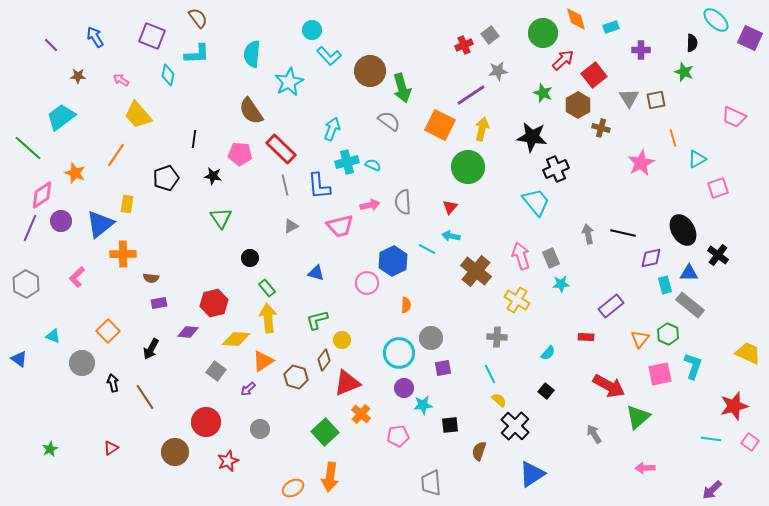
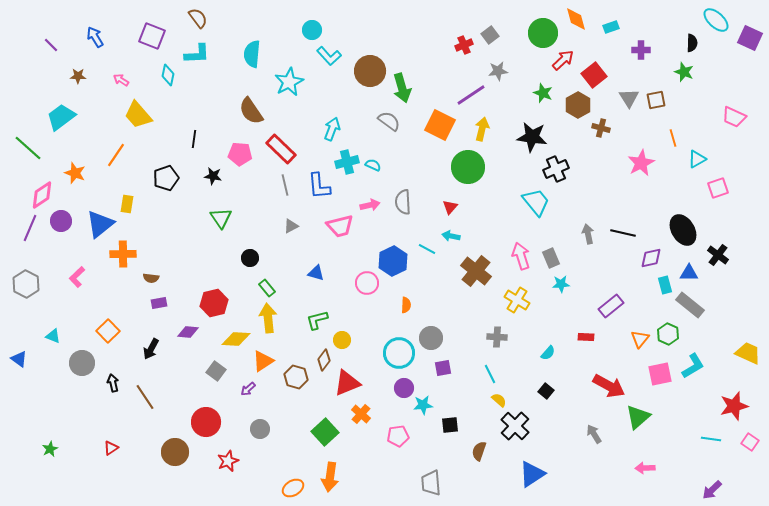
cyan L-shape at (693, 366): rotated 40 degrees clockwise
